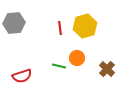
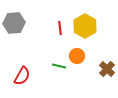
yellow hexagon: rotated 15 degrees counterclockwise
orange circle: moved 2 px up
red semicircle: rotated 42 degrees counterclockwise
